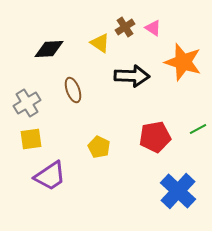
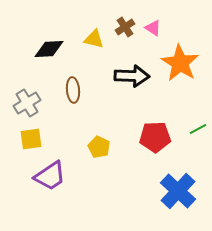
yellow triangle: moved 6 px left, 4 px up; rotated 20 degrees counterclockwise
orange star: moved 3 px left, 1 px down; rotated 15 degrees clockwise
brown ellipse: rotated 15 degrees clockwise
red pentagon: rotated 8 degrees clockwise
